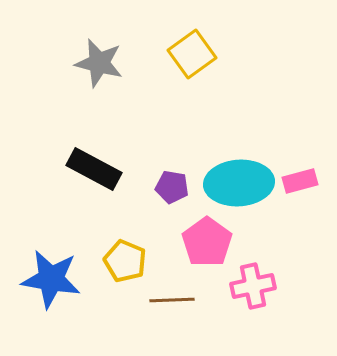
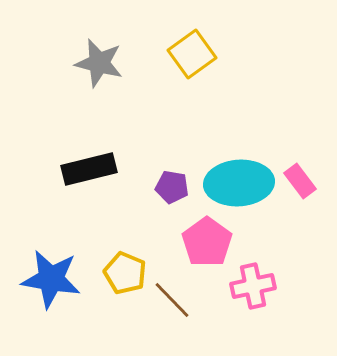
black rectangle: moved 5 px left; rotated 42 degrees counterclockwise
pink rectangle: rotated 68 degrees clockwise
yellow pentagon: moved 12 px down
brown line: rotated 48 degrees clockwise
